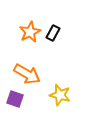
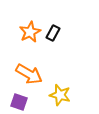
orange arrow: moved 2 px right
purple square: moved 4 px right, 3 px down
